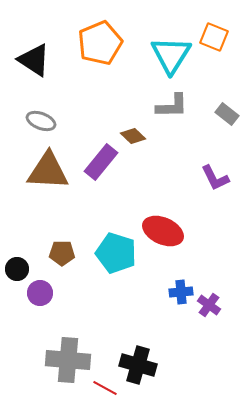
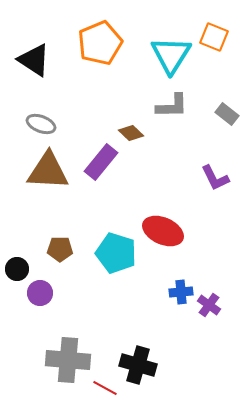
gray ellipse: moved 3 px down
brown diamond: moved 2 px left, 3 px up
brown pentagon: moved 2 px left, 4 px up
